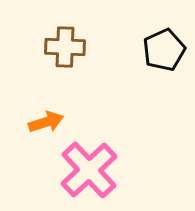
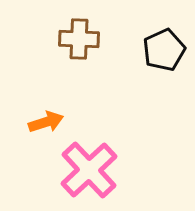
brown cross: moved 14 px right, 8 px up
